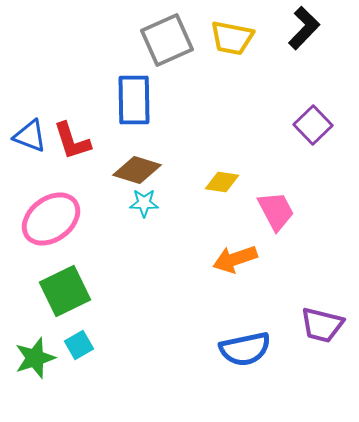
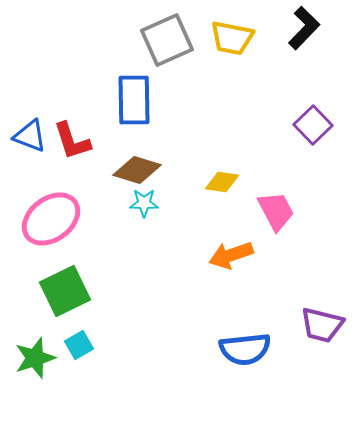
orange arrow: moved 4 px left, 4 px up
blue semicircle: rotated 6 degrees clockwise
